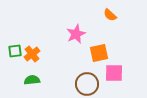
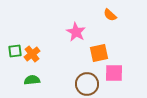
pink star: moved 2 px up; rotated 18 degrees counterclockwise
